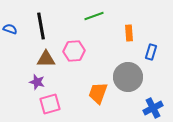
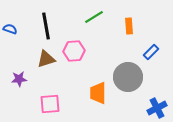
green line: moved 1 px down; rotated 12 degrees counterclockwise
black line: moved 5 px right
orange rectangle: moved 7 px up
blue rectangle: rotated 28 degrees clockwise
brown triangle: rotated 18 degrees counterclockwise
purple star: moved 18 px left, 3 px up; rotated 21 degrees counterclockwise
orange trapezoid: rotated 20 degrees counterclockwise
pink square: rotated 10 degrees clockwise
blue cross: moved 4 px right
